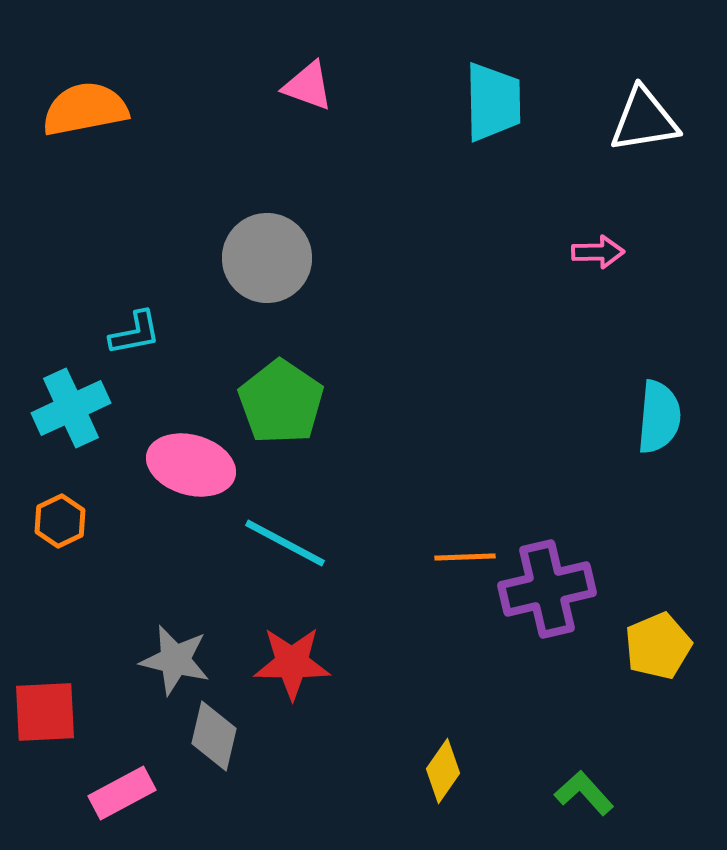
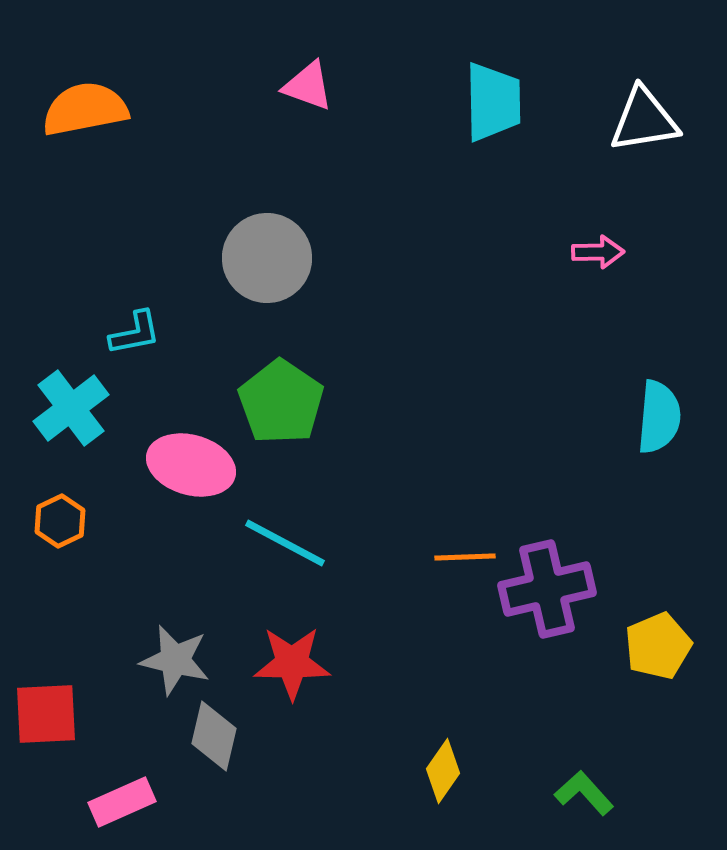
cyan cross: rotated 12 degrees counterclockwise
red square: moved 1 px right, 2 px down
pink rectangle: moved 9 px down; rotated 4 degrees clockwise
